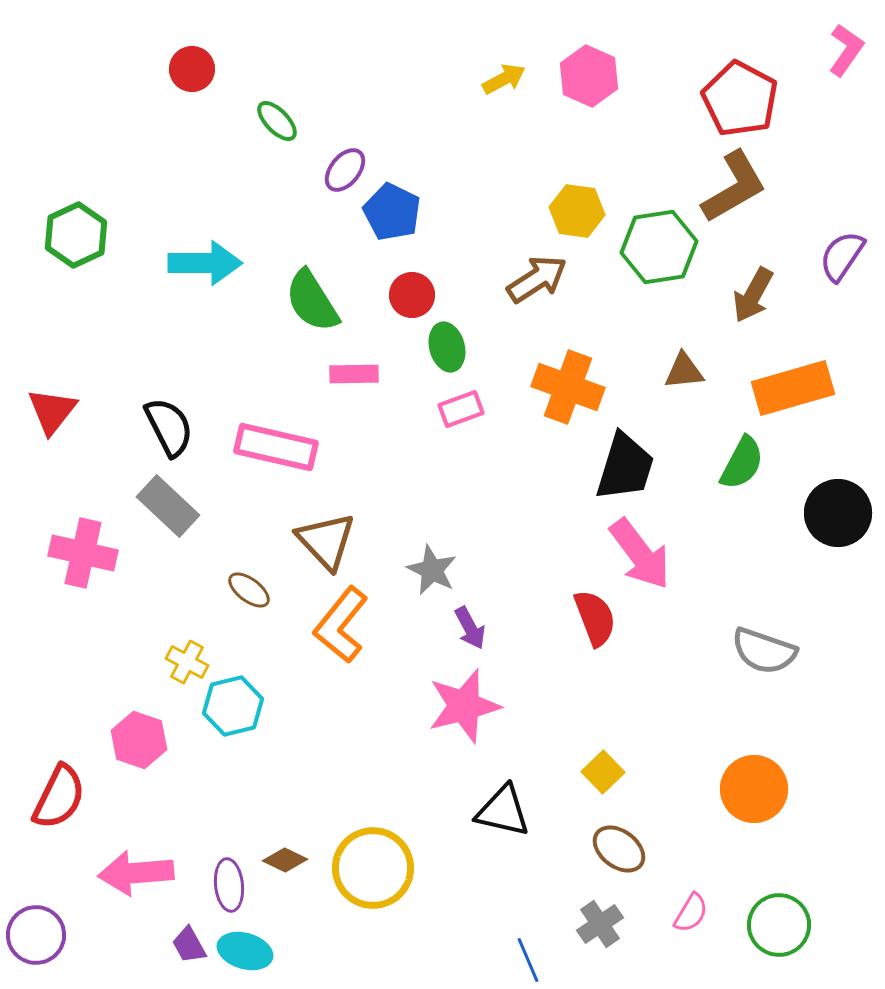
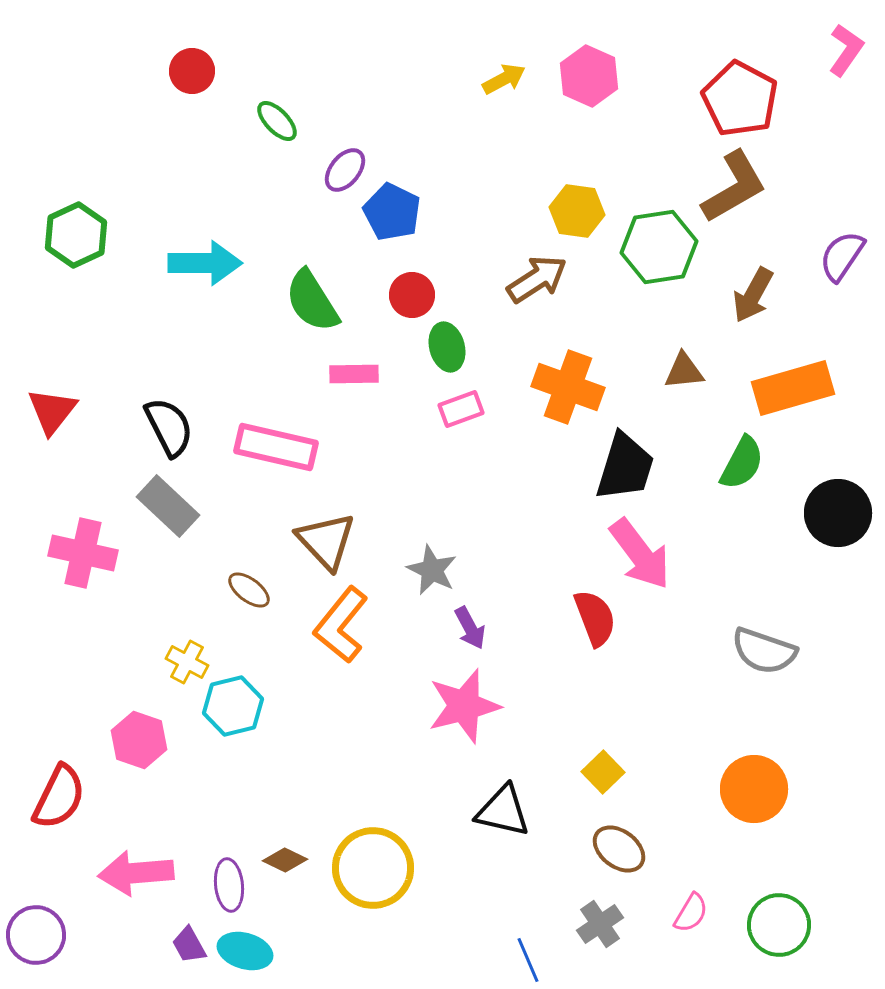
red circle at (192, 69): moved 2 px down
